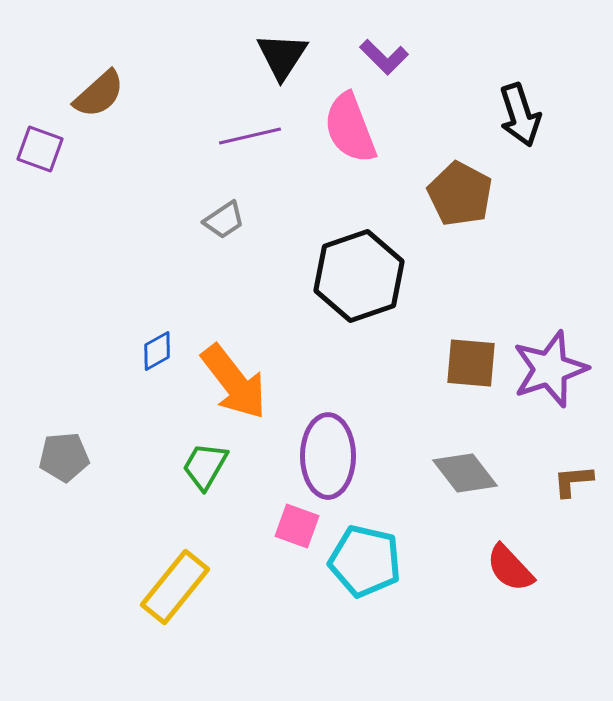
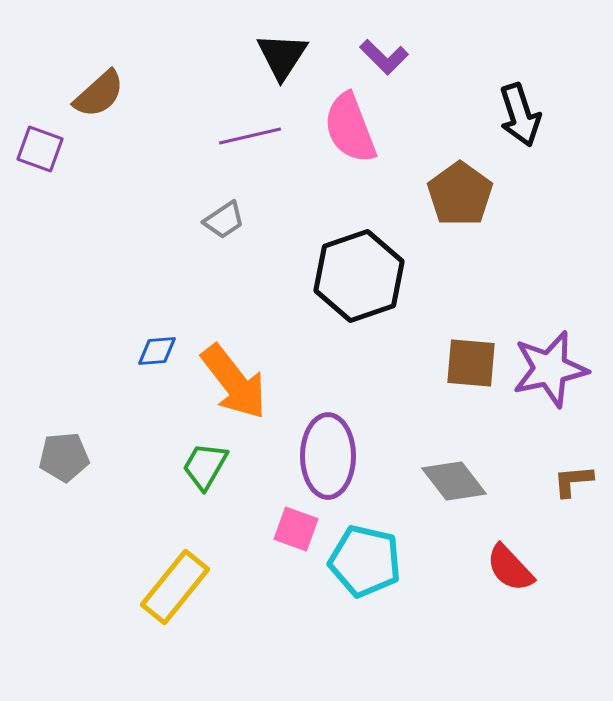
brown pentagon: rotated 8 degrees clockwise
blue diamond: rotated 24 degrees clockwise
purple star: rotated 6 degrees clockwise
gray diamond: moved 11 px left, 8 px down
pink square: moved 1 px left, 3 px down
